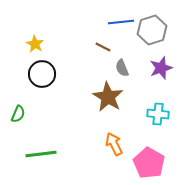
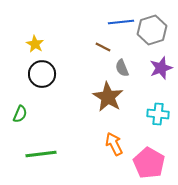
green semicircle: moved 2 px right
